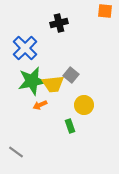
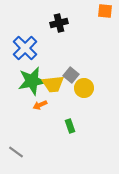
yellow circle: moved 17 px up
